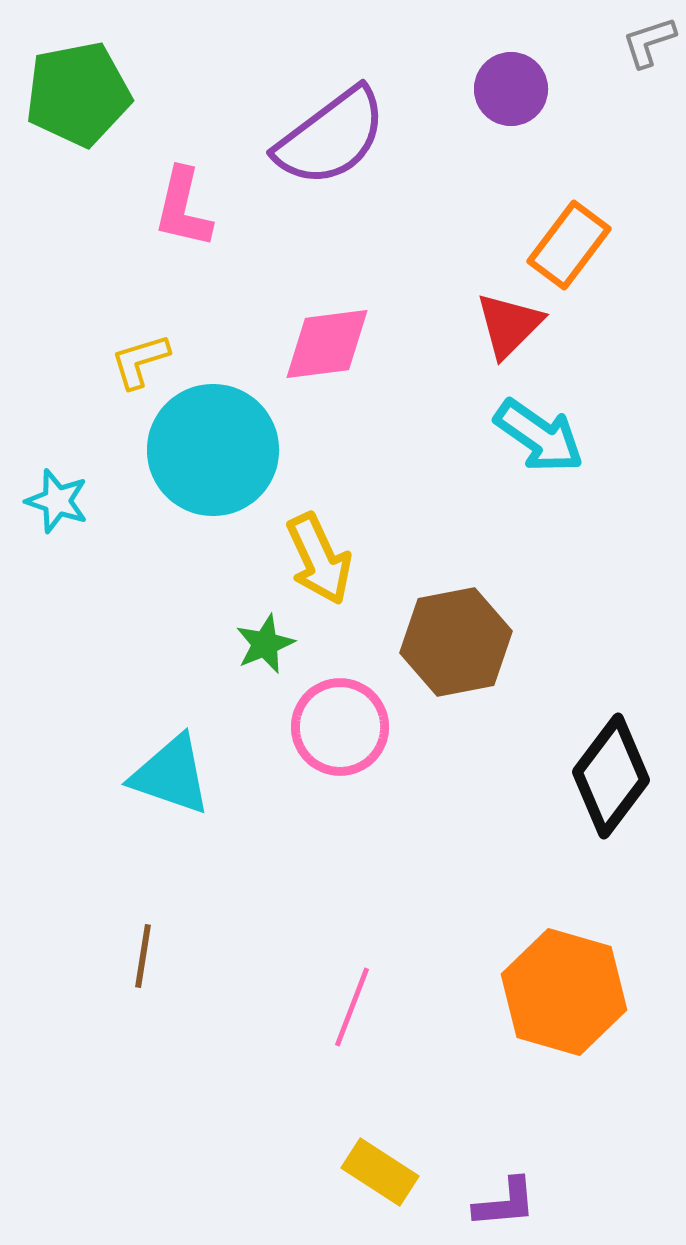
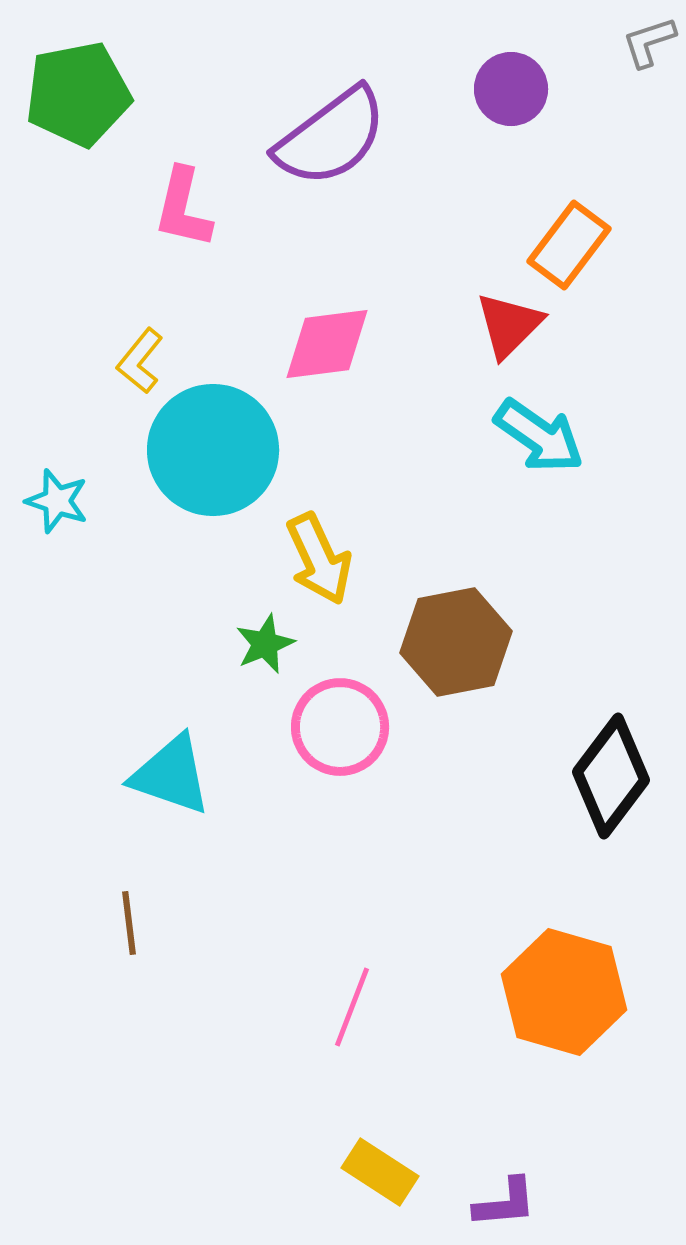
yellow L-shape: rotated 34 degrees counterclockwise
brown line: moved 14 px left, 33 px up; rotated 16 degrees counterclockwise
